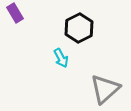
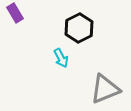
gray triangle: rotated 20 degrees clockwise
